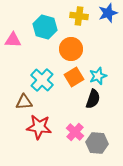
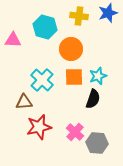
orange square: rotated 30 degrees clockwise
red star: rotated 20 degrees counterclockwise
